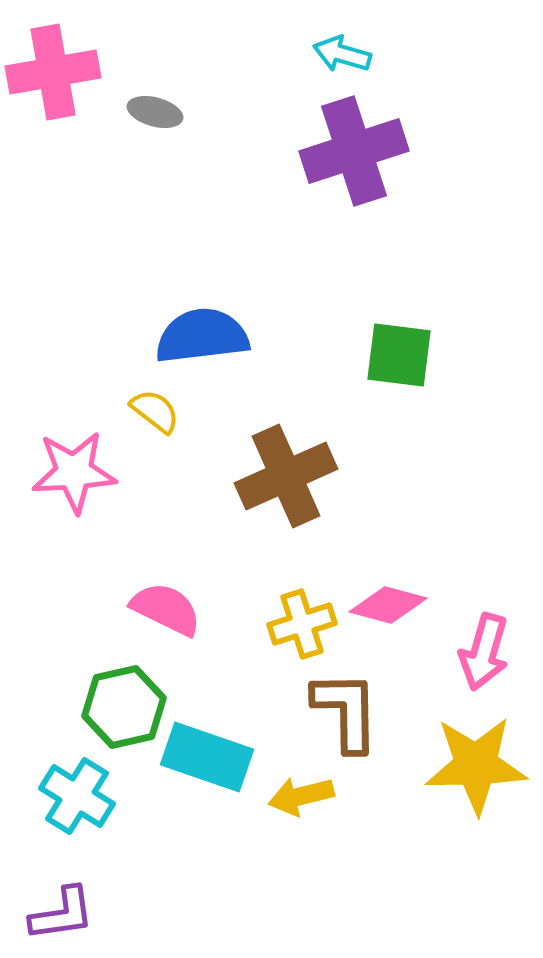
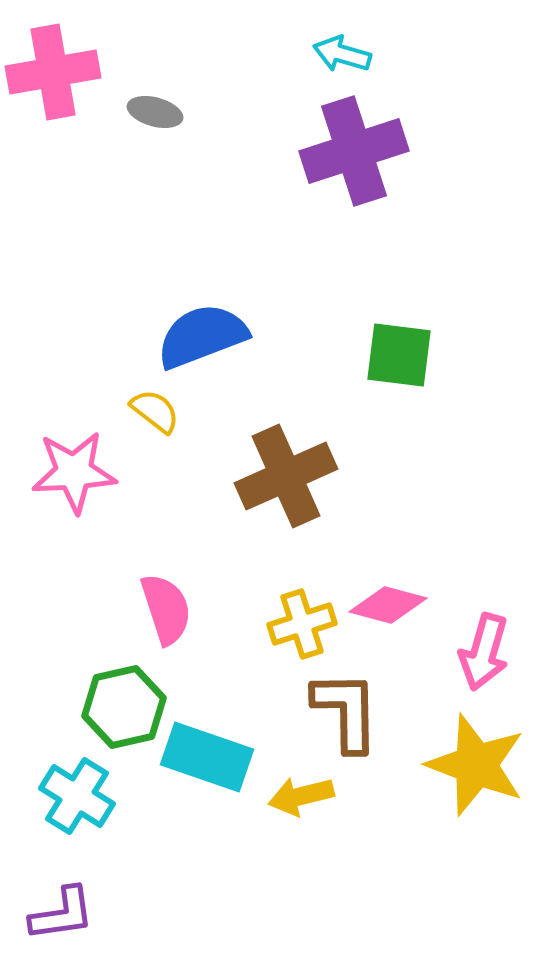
blue semicircle: rotated 14 degrees counterclockwise
pink semicircle: rotated 46 degrees clockwise
yellow star: rotated 22 degrees clockwise
